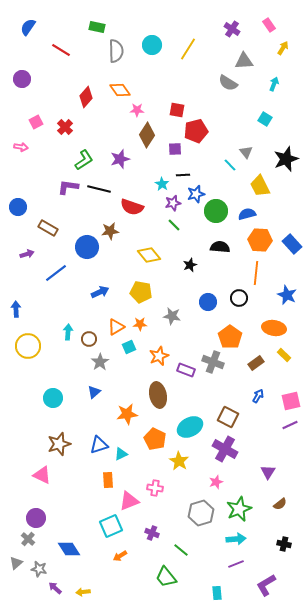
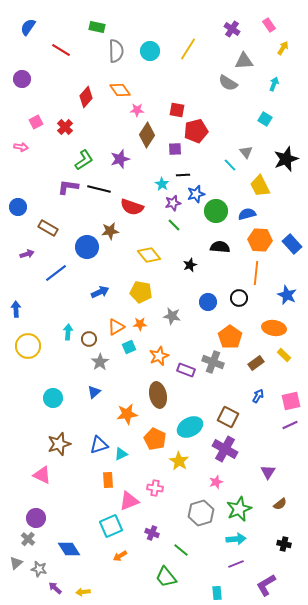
cyan circle at (152, 45): moved 2 px left, 6 px down
